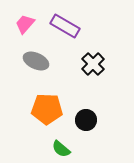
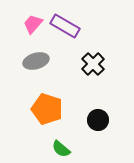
pink trapezoid: moved 8 px right
gray ellipse: rotated 40 degrees counterclockwise
orange pentagon: rotated 16 degrees clockwise
black circle: moved 12 px right
